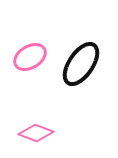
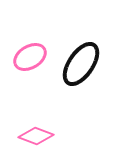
pink diamond: moved 3 px down
